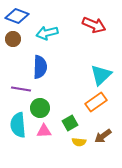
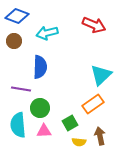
brown circle: moved 1 px right, 2 px down
orange rectangle: moved 3 px left, 2 px down
brown arrow: moved 3 px left; rotated 114 degrees clockwise
